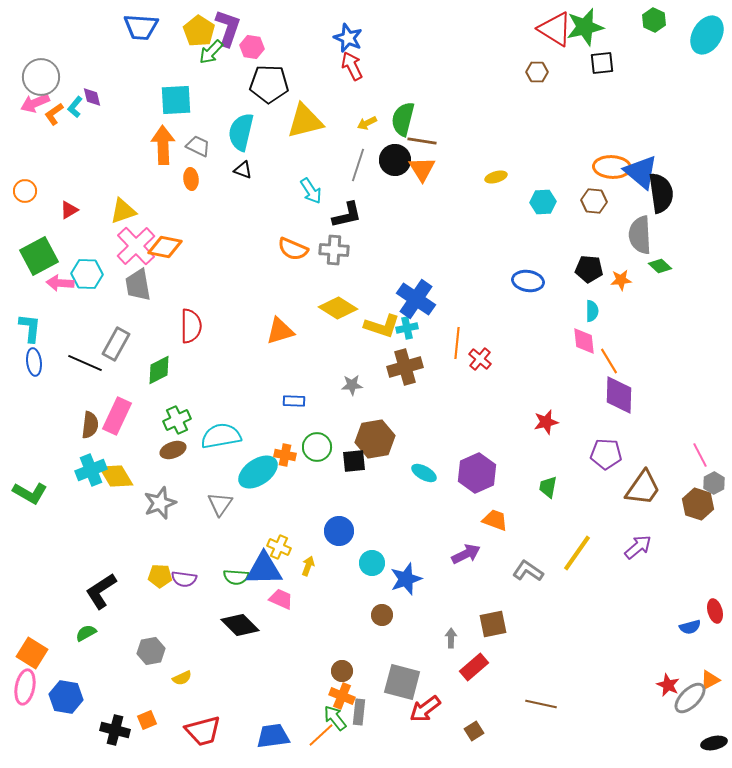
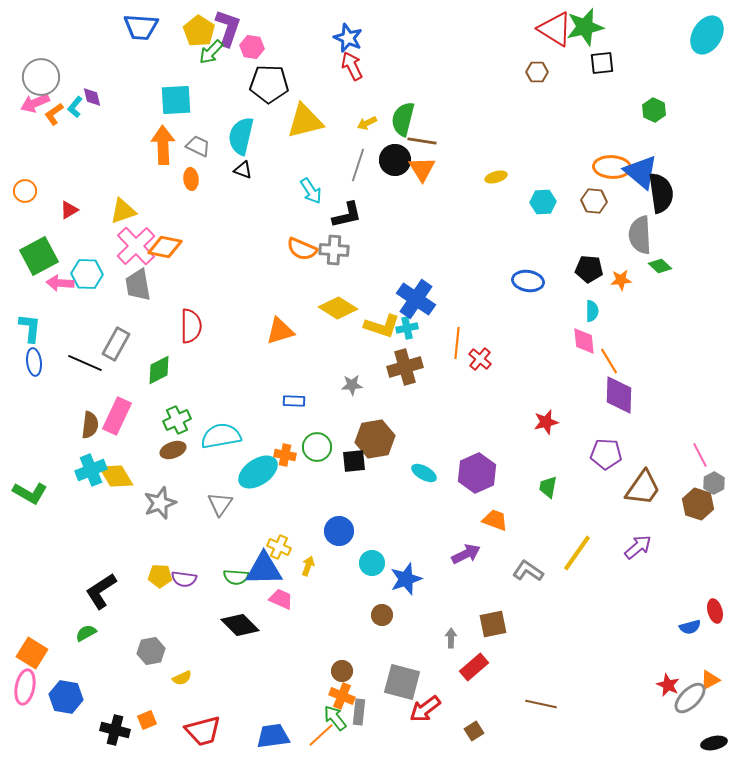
green hexagon at (654, 20): moved 90 px down
cyan semicircle at (241, 132): moved 4 px down
orange semicircle at (293, 249): moved 9 px right
